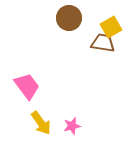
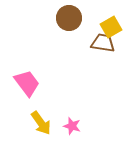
pink trapezoid: moved 3 px up
pink star: rotated 30 degrees clockwise
